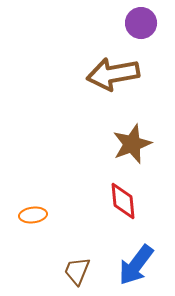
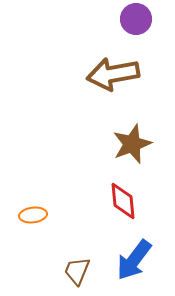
purple circle: moved 5 px left, 4 px up
blue arrow: moved 2 px left, 5 px up
